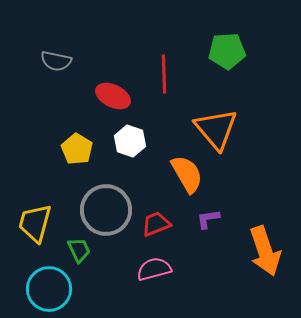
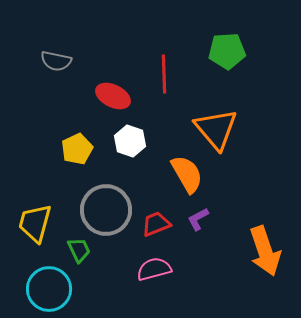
yellow pentagon: rotated 16 degrees clockwise
purple L-shape: moved 10 px left; rotated 20 degrees counterclockwise
